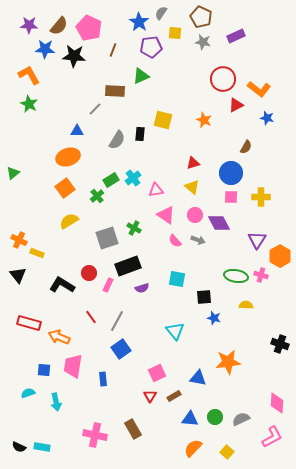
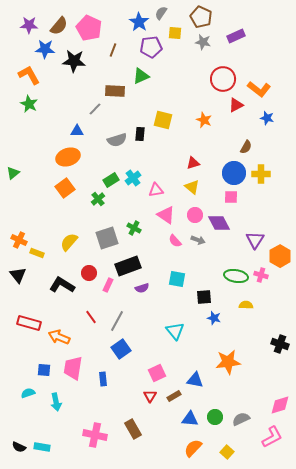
black star at (74, 56): moved 5 px down
gray semicircle at (117, 140): rotated 42 degrees clockwise
blue circle at (231, 173): moved 3 px right
green cross at (97, 196): moved 1 px right, 3 px down
yellow cross at (261, 197): moved 23 px up
yellow semicircle at (69, 221): moved 21 px down; rotated 18 degrees counterclockwise
purple triangle at (257, 240): moved 2 px left
pink trapezoid at (73, 366): moved 2 px down
blue triangle at (198, 378): moved 3 px left, 2 px down
pink diamond at (277, 403): moved 3 px right, 2 px down; rotated 70 degrees clockwise
